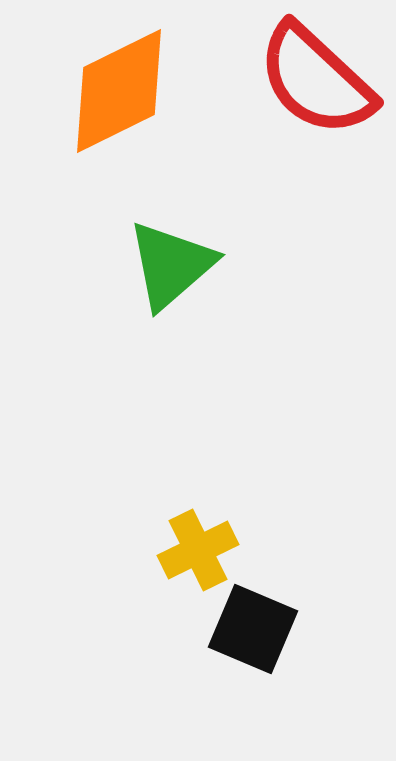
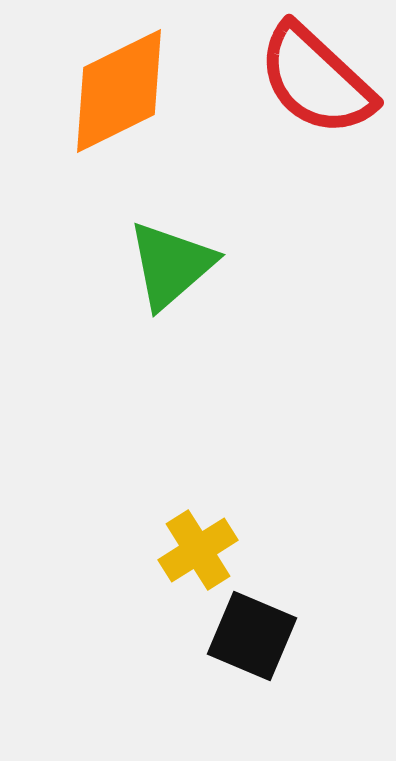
yellow cross: rotated 6 degrees counterclockwise
black square: moved 1 px left, 7 px down
